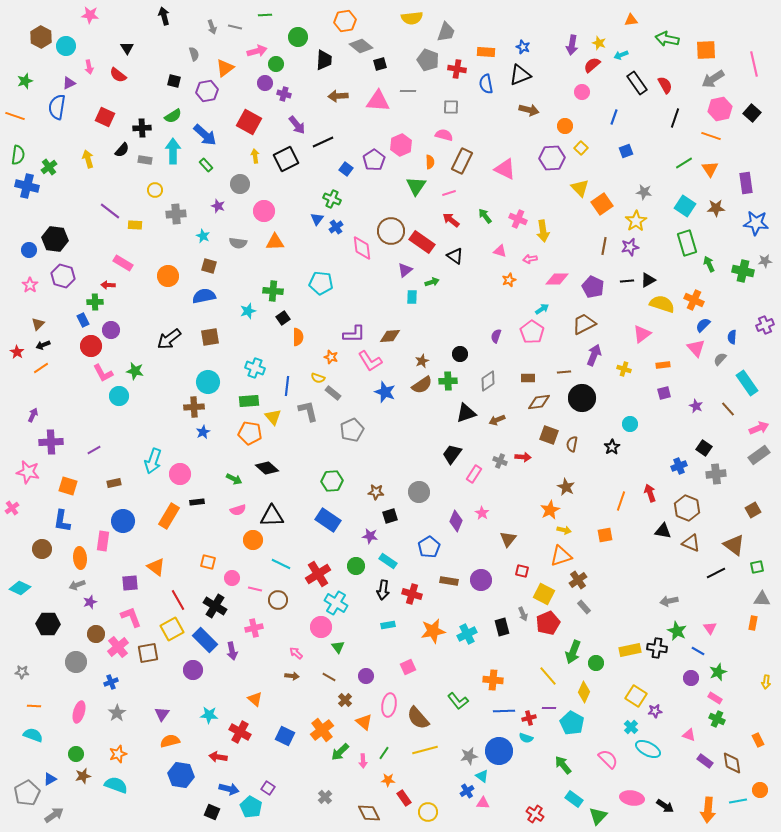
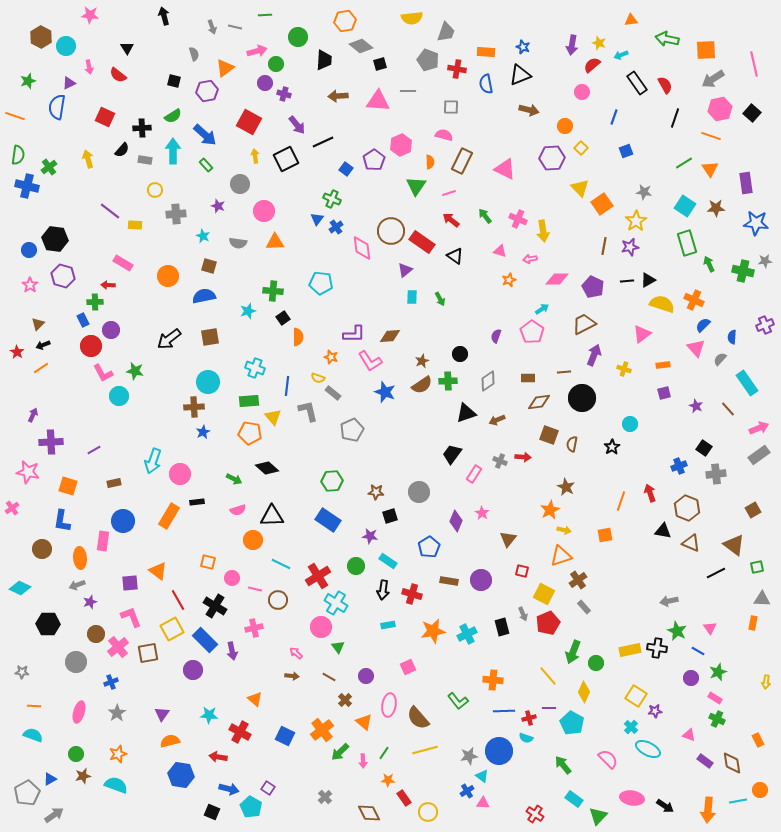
green star at (25, 81): moved 3 px right
green arrow at (432, 282): moved 8 px right, 17 px down; rotated 80 degrees clockwise
orange triangle at (156, 567): moved 2 px right, 4 px down
red cross at (318, 574): moved 2 px down
